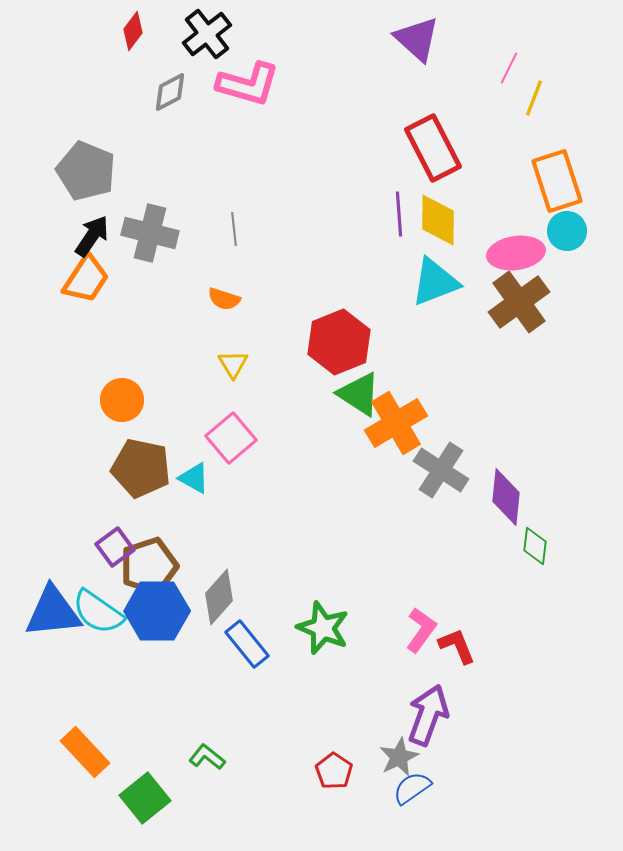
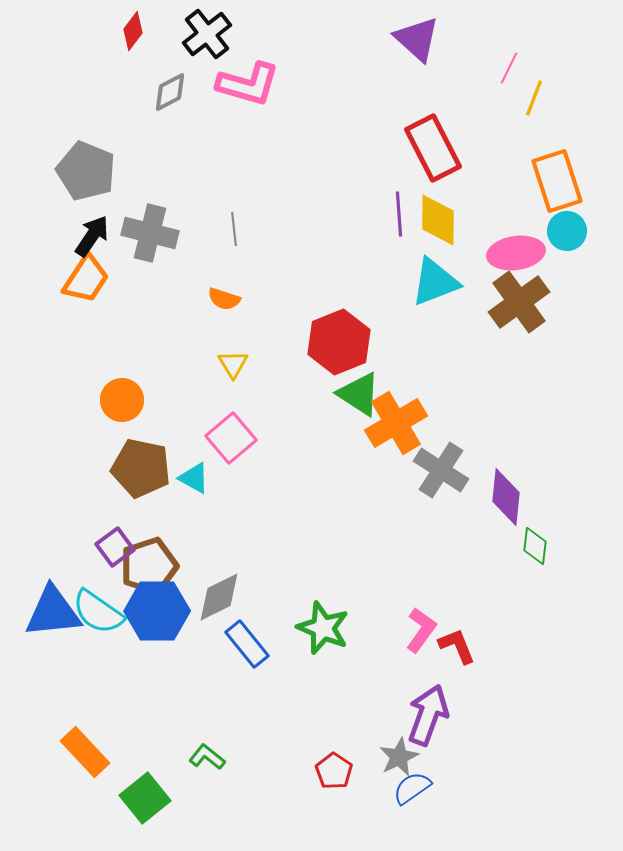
gray diamond at (219, 597): rotated 22 degrees clockwise
